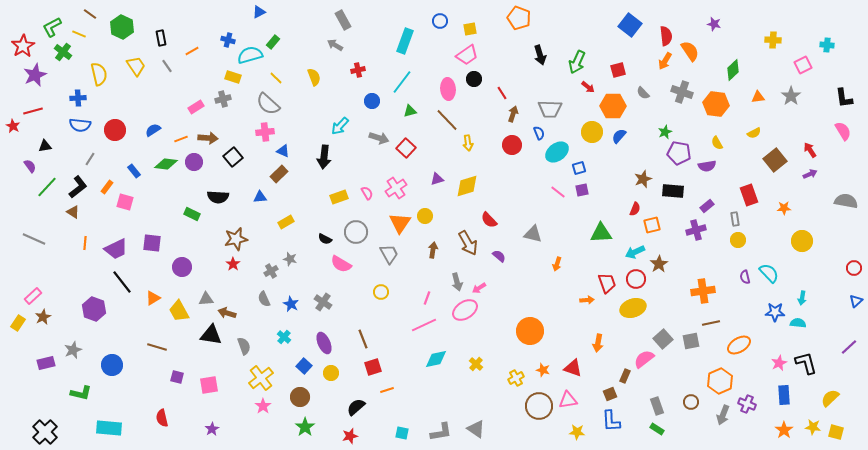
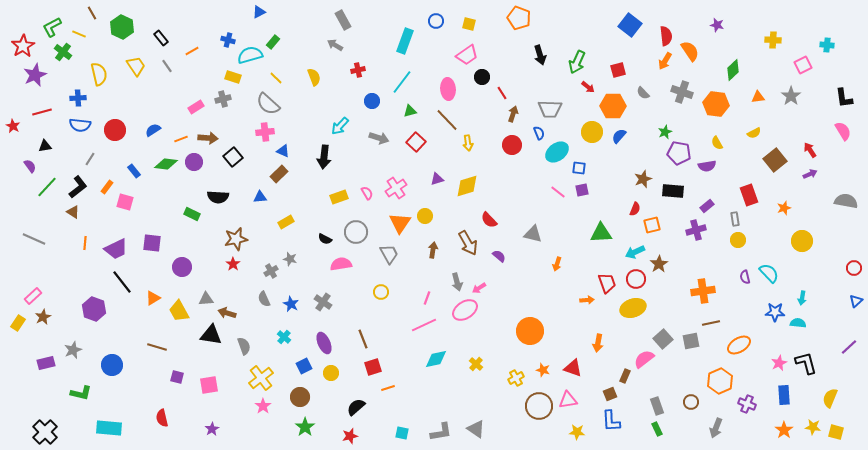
brown line at (90, 14): moved 2 px right, 1 px up; rotated 24 degrees clockwise
blue circle at (440, 21): moved 4 px left
purple star at (714, 24): moved 3 px right, 1 px down
yellow square at (470, 29): moved 1 px left, 5 px up; rotated 24 degrees clockwise
black rectangle at (161, 38): rotated 28 degrees counterclockwise
black circle at (474, 79): moved 8 px right, 2 px up
red line at (33, 111): moved 9 px right, 1 px down
red square at (406, 148): moved 10 px right, 6 px up
blue square at (579, 168): rotated 24 degrees clockwise
orange star at (784, 208): rotated 16 degrees counterclockwise
pink semicircle at (341, 264): rotated 140 degrees clockwise
blue square at (304, 366): rotated 21 degrees clockwise
orange line at (387, 390): moved 1 px right, 2 px up
yellow semicircle at (830, 398): rotated 24 degrees counterclockwise
gray arrow at (723, 415): moved 7 px left, 13 px down
green rectangle at (657, 429): rotated 32 degrees clockwise
